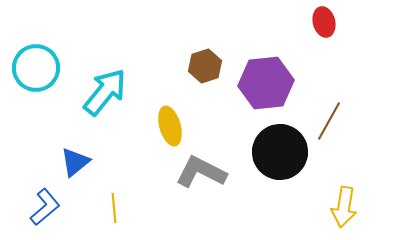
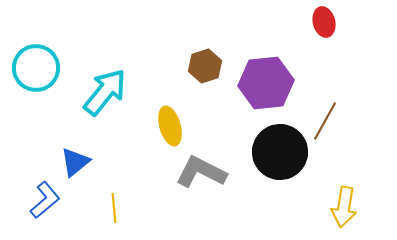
brown line: moved 4 px left
blue L-shape: moved 7 px up
